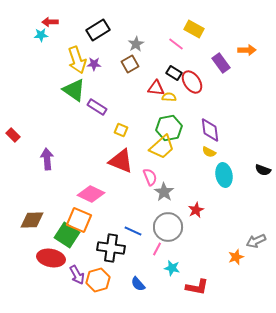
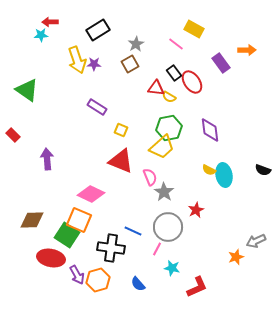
black rectangle at (174, 73): rotated 21 degrees clockwise
green triangle at (74, 90): moved 47 px left
yellow semicircle at (169, 97): rotated 152 degrees counterclockwise
yellow semicircle at (209, 152): moved 18 px down
red L-shape at (197, 287): rotated 35 degrees counterclockwise
